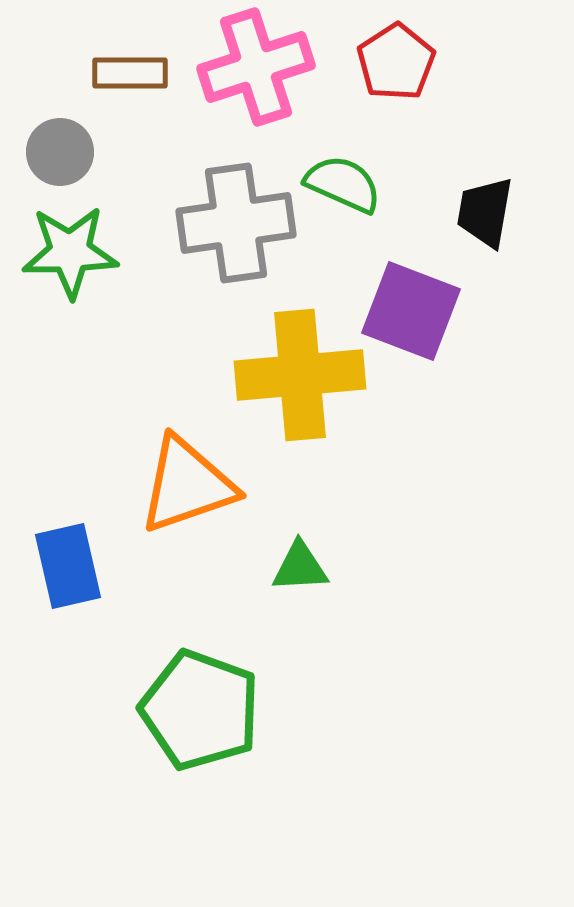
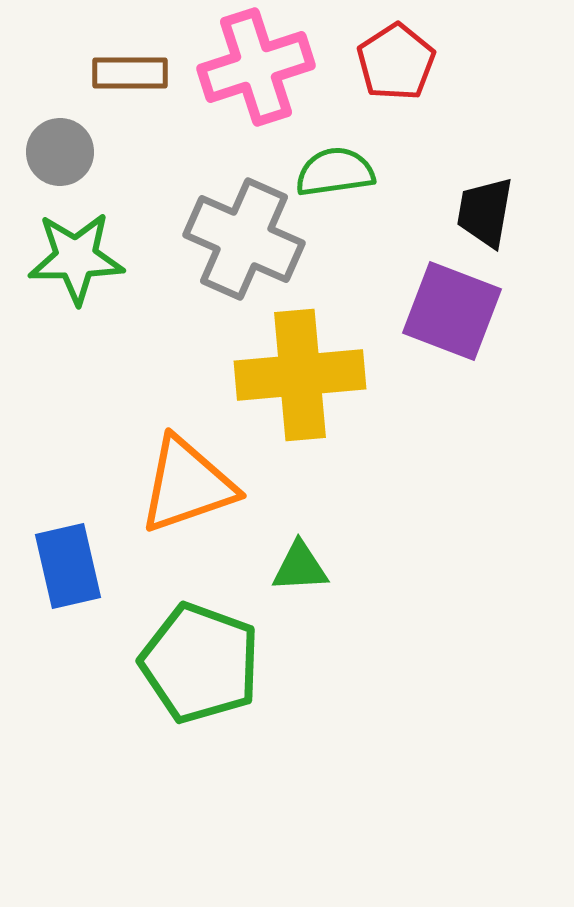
green semicircle: moved 8 px left, 12 px up; rotated 32 degrees counterclockwise
gray cross: moved 8 px right, 16 px down; rotated 32 degrees clockwise
green star: moved 6 px right, 6 px down
purple square: moved 41 px right
green pentagon: moved 47 px up
